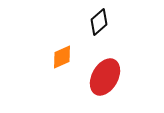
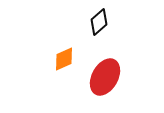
orange diamond: moved 2 px right, 2 px down
